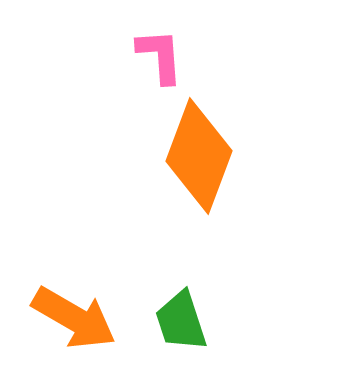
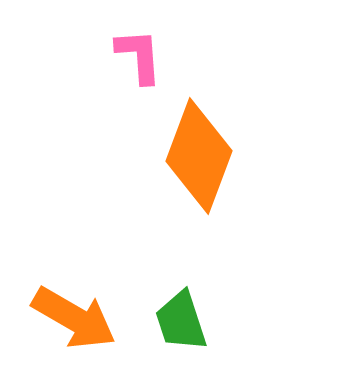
pink L-shape: moved 21 px left
